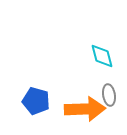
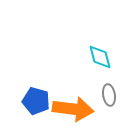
cyan diamond: moved 2 px left, 1 px down
orange arrow: moved 12 px left; rotated 9 degrees clockwise
